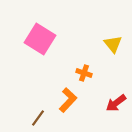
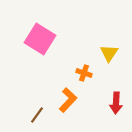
yellow triangle: moved 4 px left, 9 px down; rotated 12 degrees clockwise
red arrow: rotated 50 degrees counterclockwise
brown line: moved 1 px left, 3 px up
